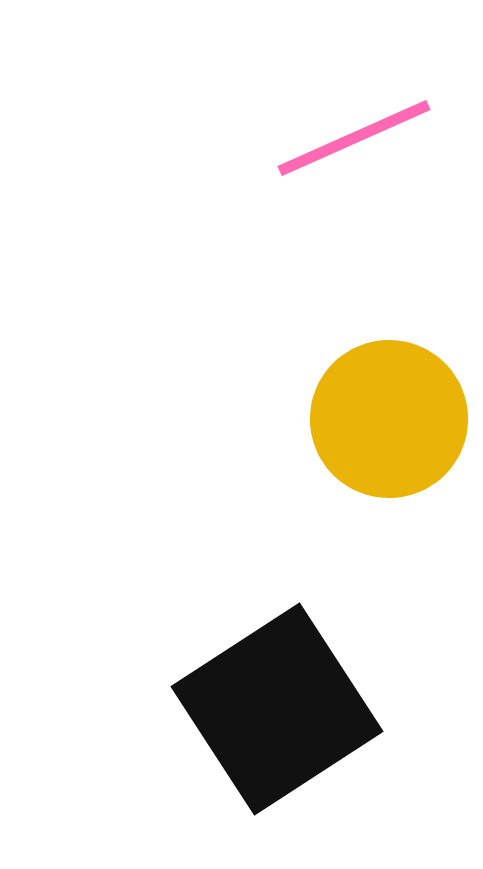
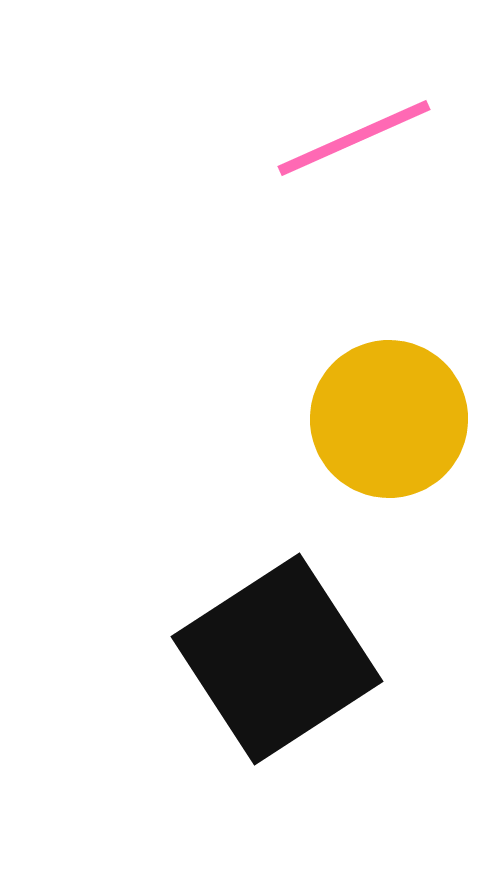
black square: moved 50 px up
